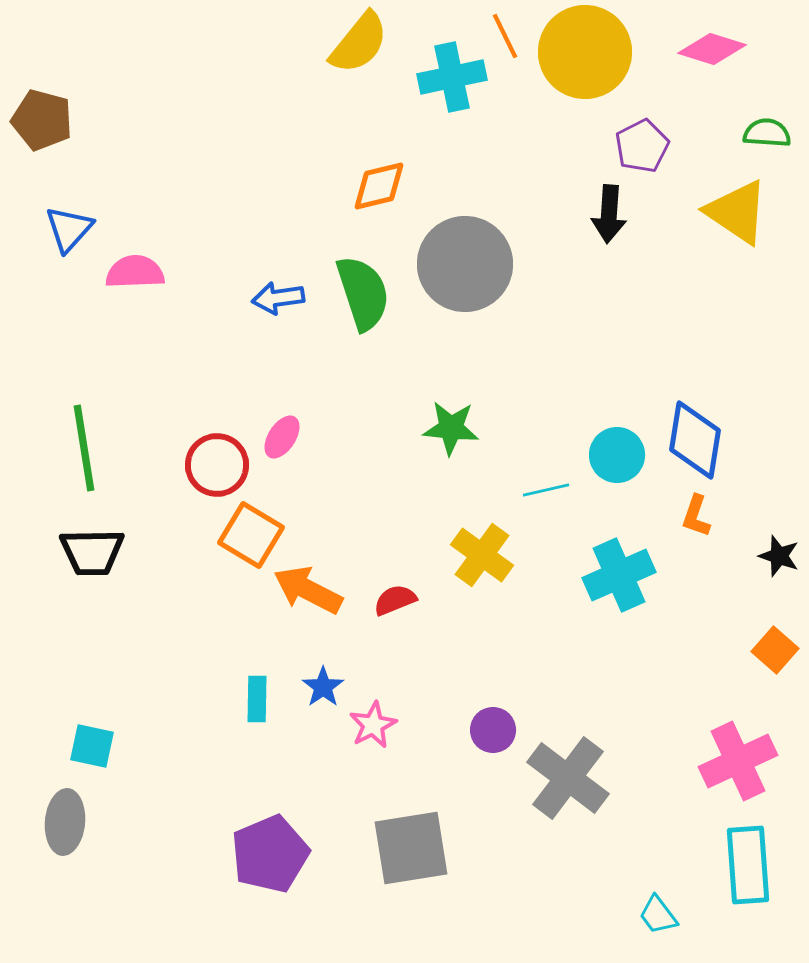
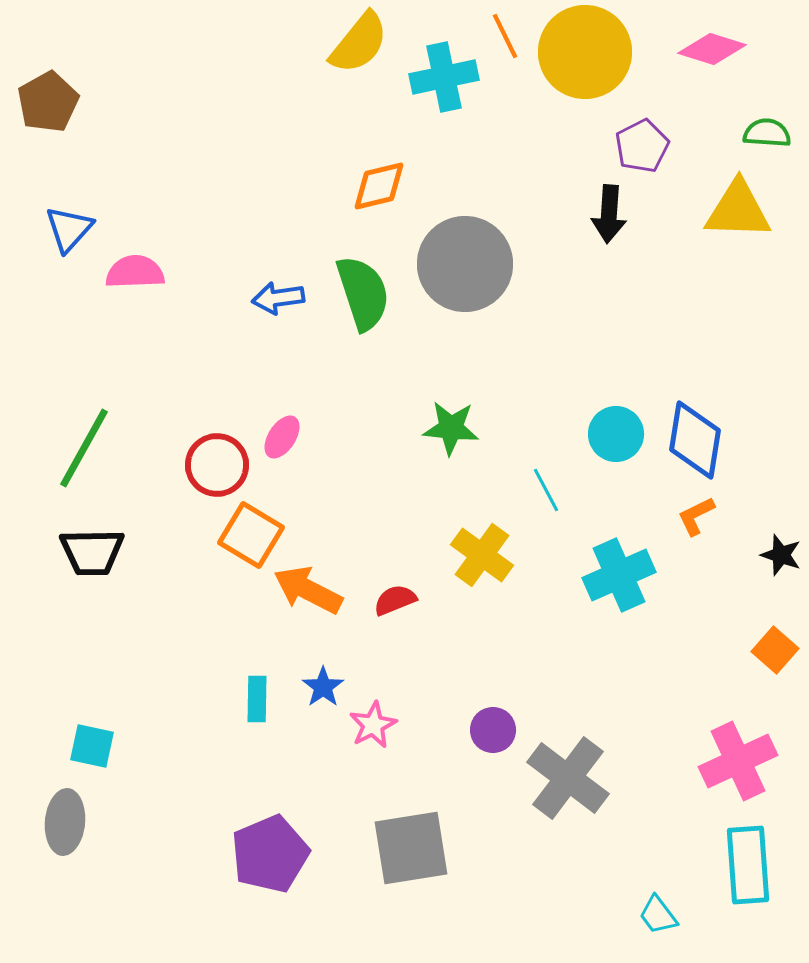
cyan cross at (452, 77): moved 8 px left
brown pentagon at (42, 120): moved 6 px right, 18 px up; rotated 28 degrees clockwise
yellow triangle at (737, 212): moved 1 px right, 2 px up; rotated 32 degrees counterclockwise
green line at (84, 448): rotated 38 degrees clockwise
cyan circle at (617, 455): moved 1 px left, 21 px up
cyan line at (546, 490): rotated 75 degrees clockwise
orange L-shape at (696, 516): rotated 45 degrees clockwise
black star at (779, 556): moved 2 px right, 1 px up
